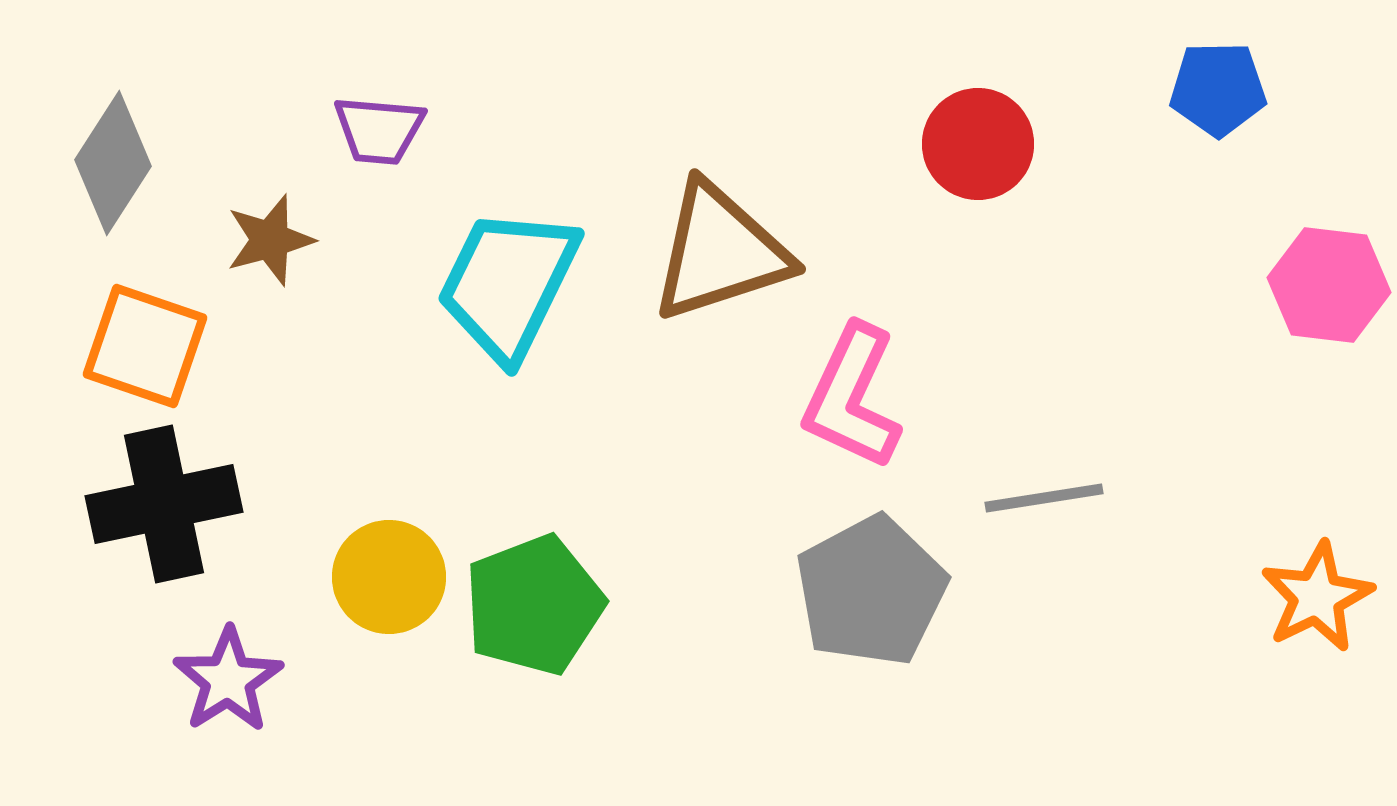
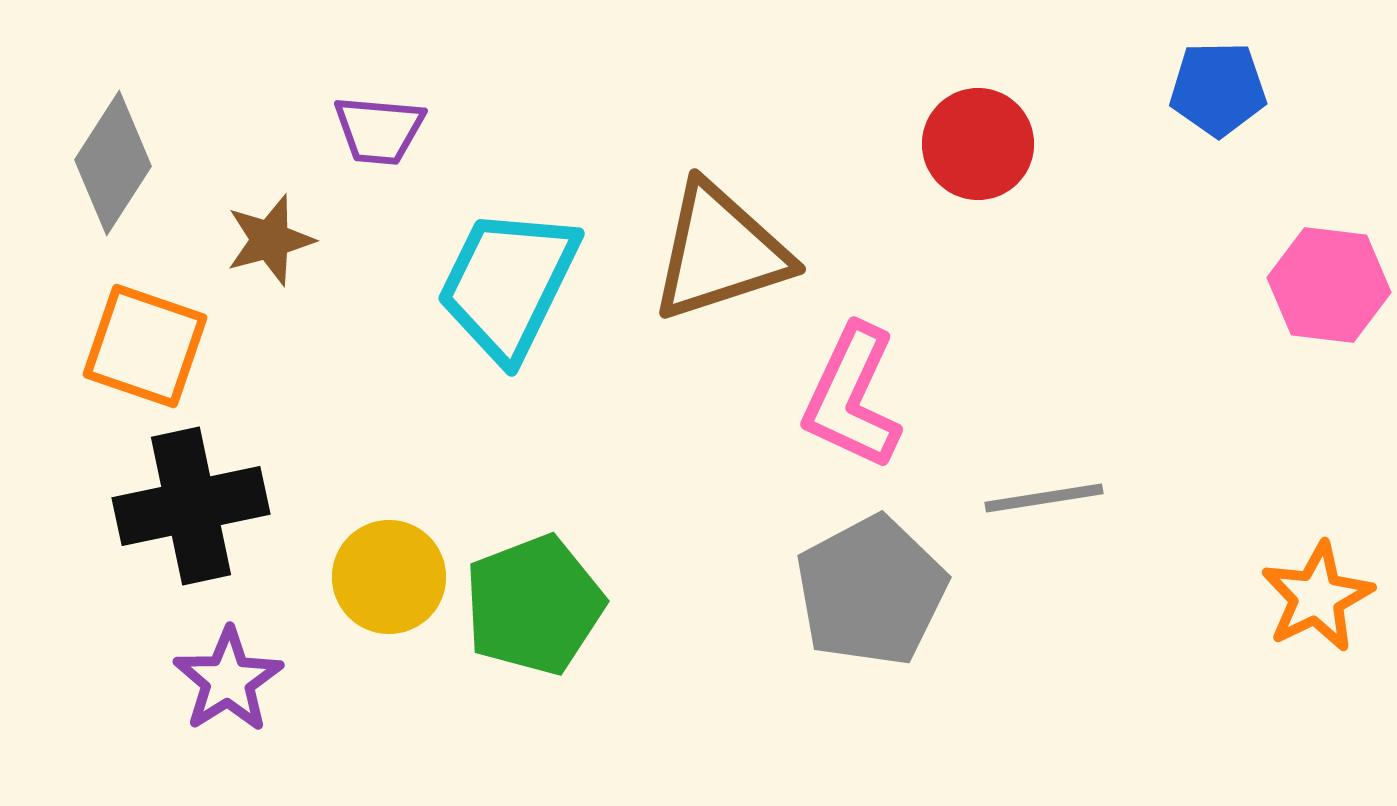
black cross: moved 27 px right, 2 px down
